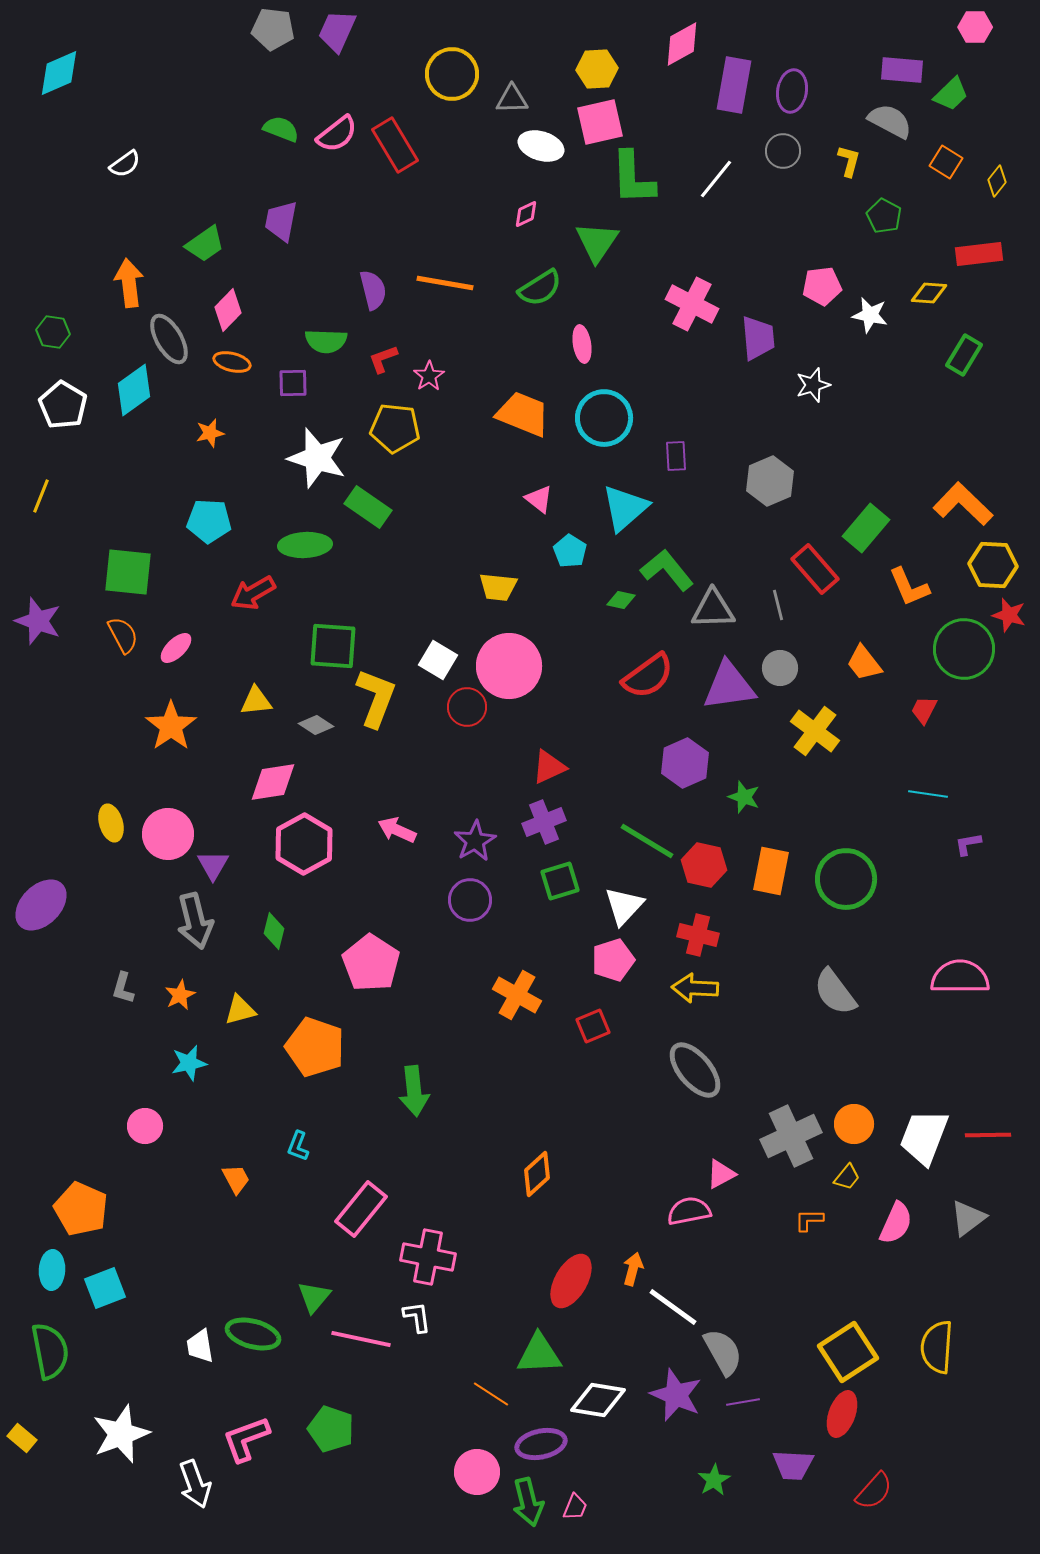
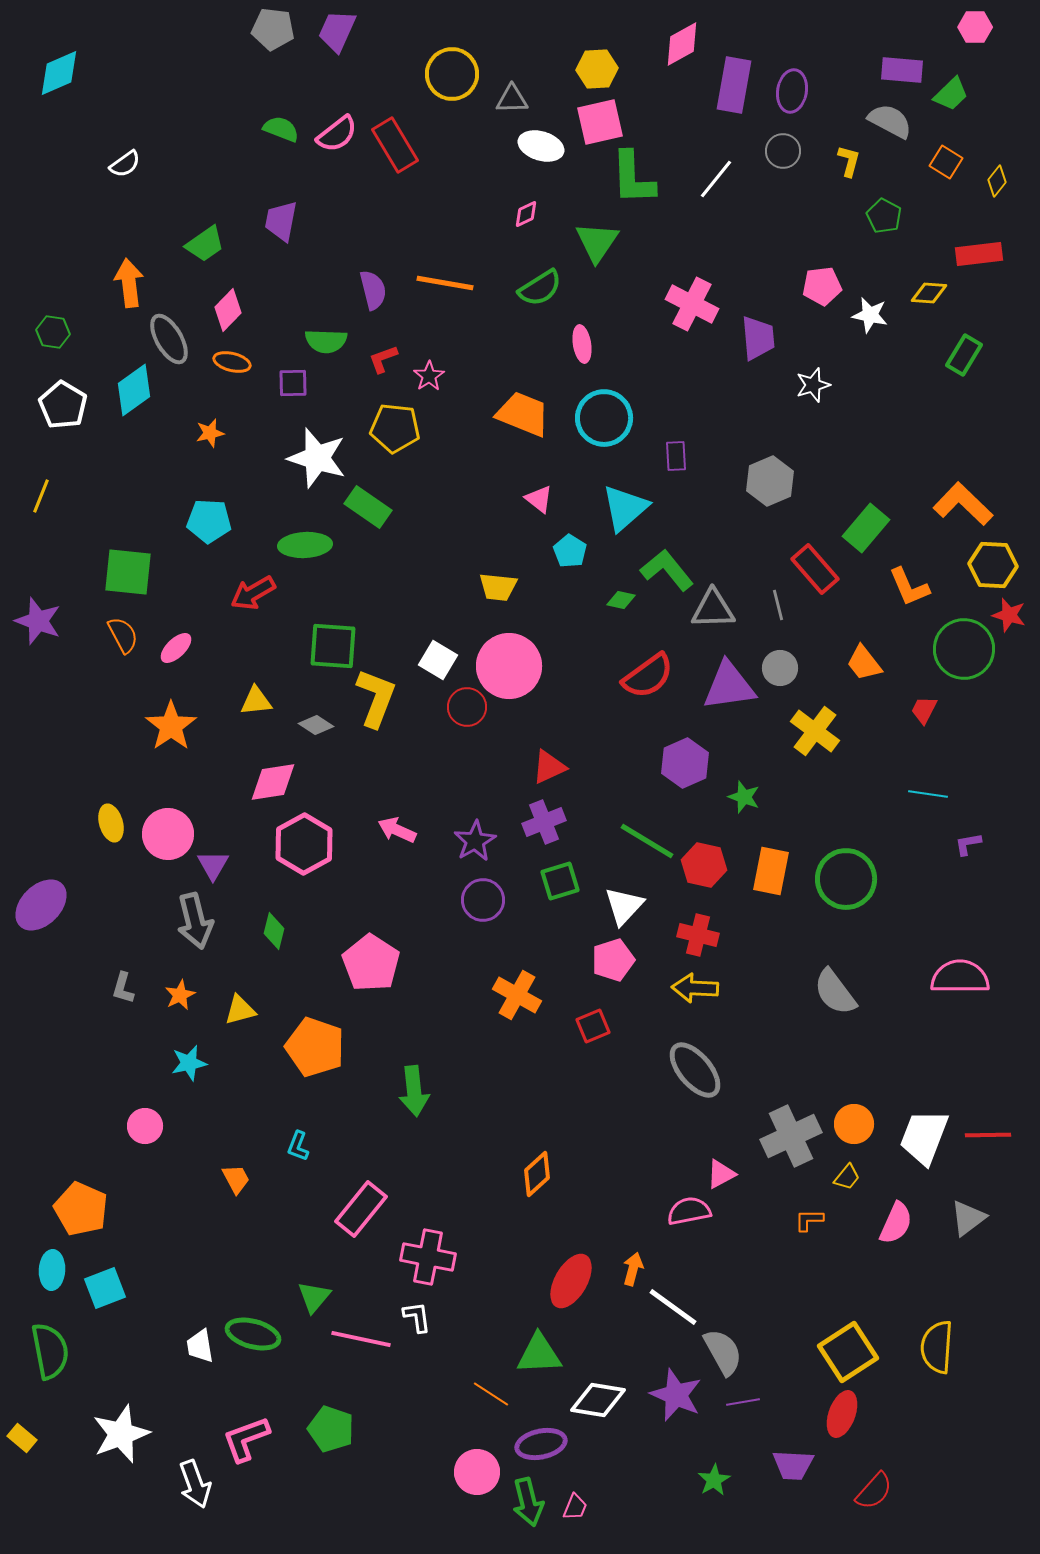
purple circle at (470, 900): moved 13 px right
